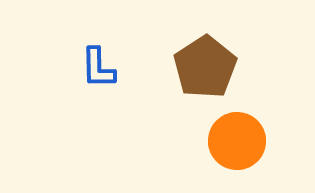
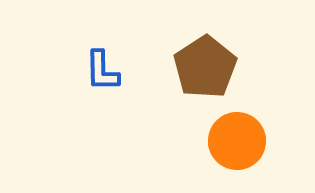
blue L-shape: moved 4 px right, 3 px down
